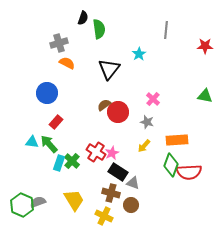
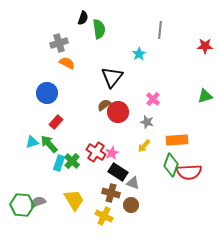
gray line: moved 6 px left
black triangle: moved 3 px right, 8 px down
green triangle: rotated 28 degrees counterclockwise
cyan triangle: rotated 24 degrees counterclockwise
green hexagon: rotated 20 degrees counterclockwise
